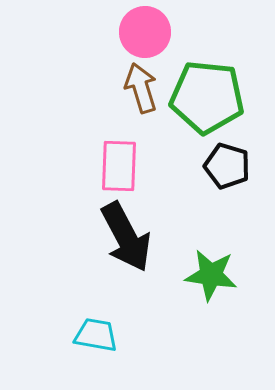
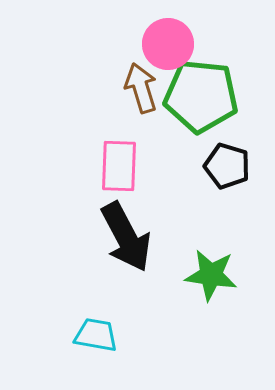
pink circle: moved 23 px right, 12 px down
green pentagon: moved 6 px left, 1 px up
